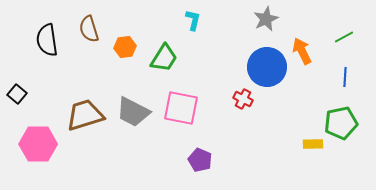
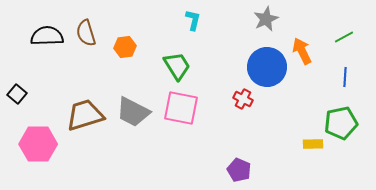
brown semicircle: moved 3 px left, 4 px down
black semicircle: moved 4 px up; rotated 96 degrees clockwise
green trapezoid: moved 13 px right, 8 px down; rotated 64 degrees counterclockwise
purple pentagon: moved 39 px right, 10 px down
